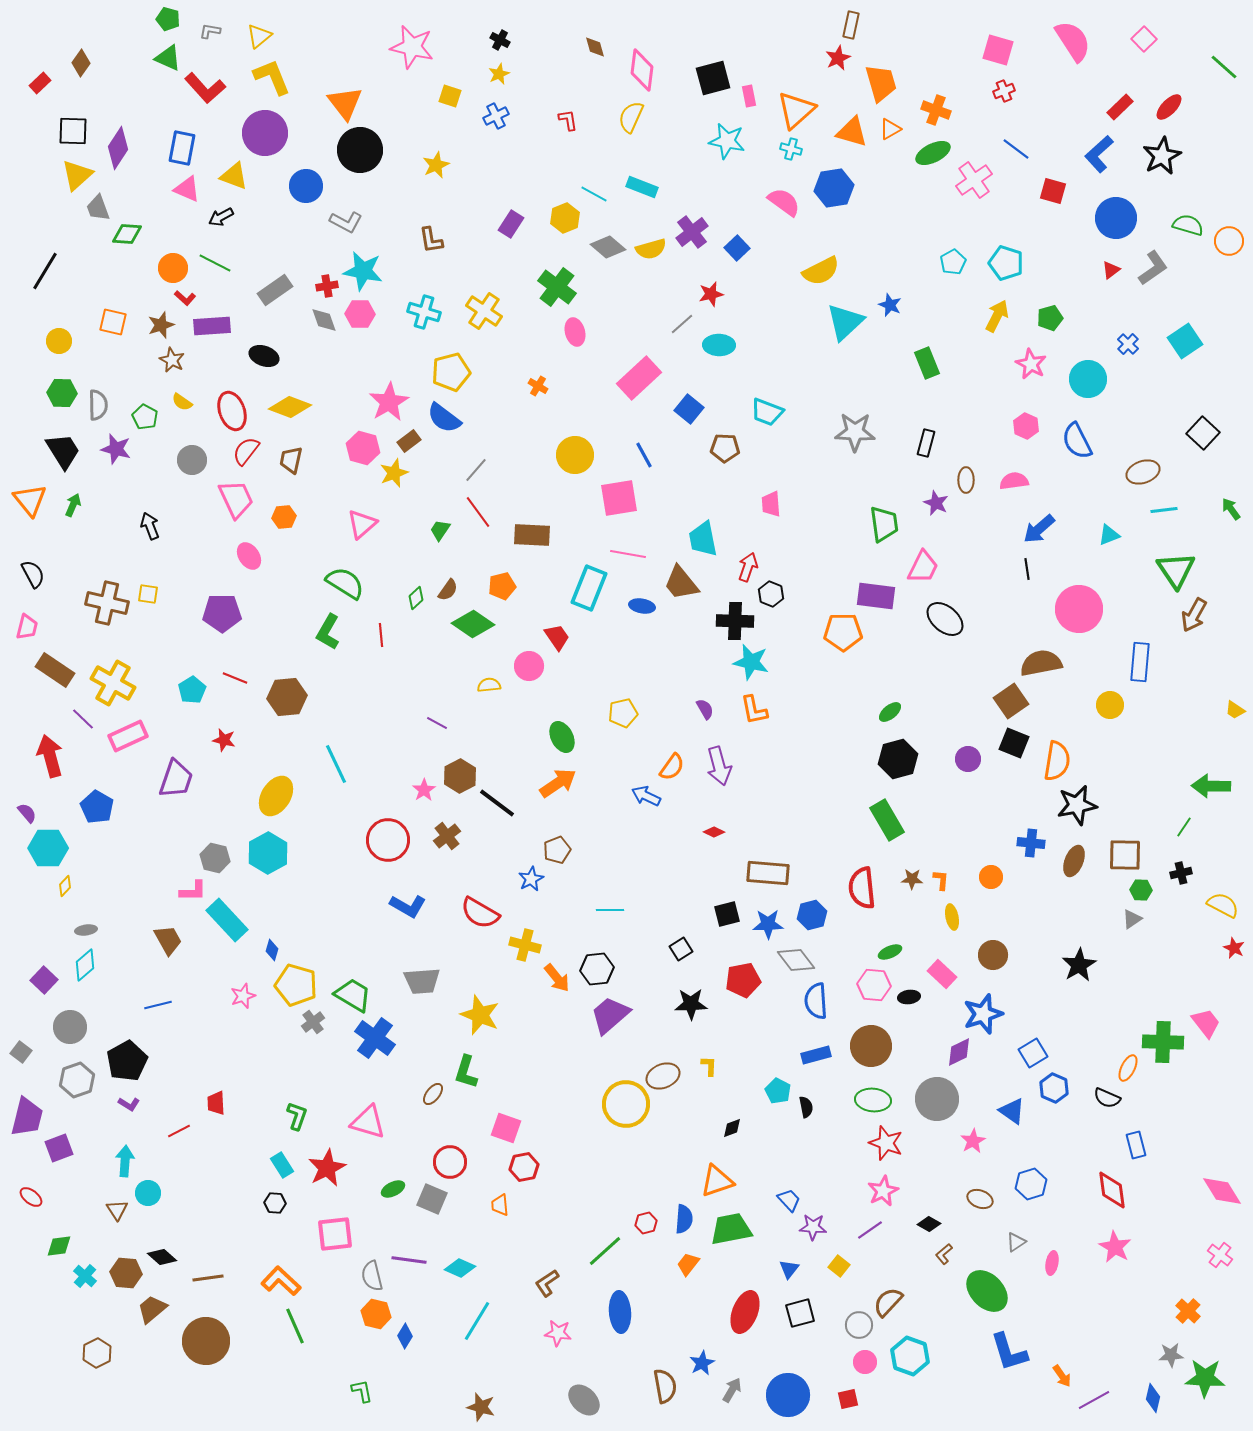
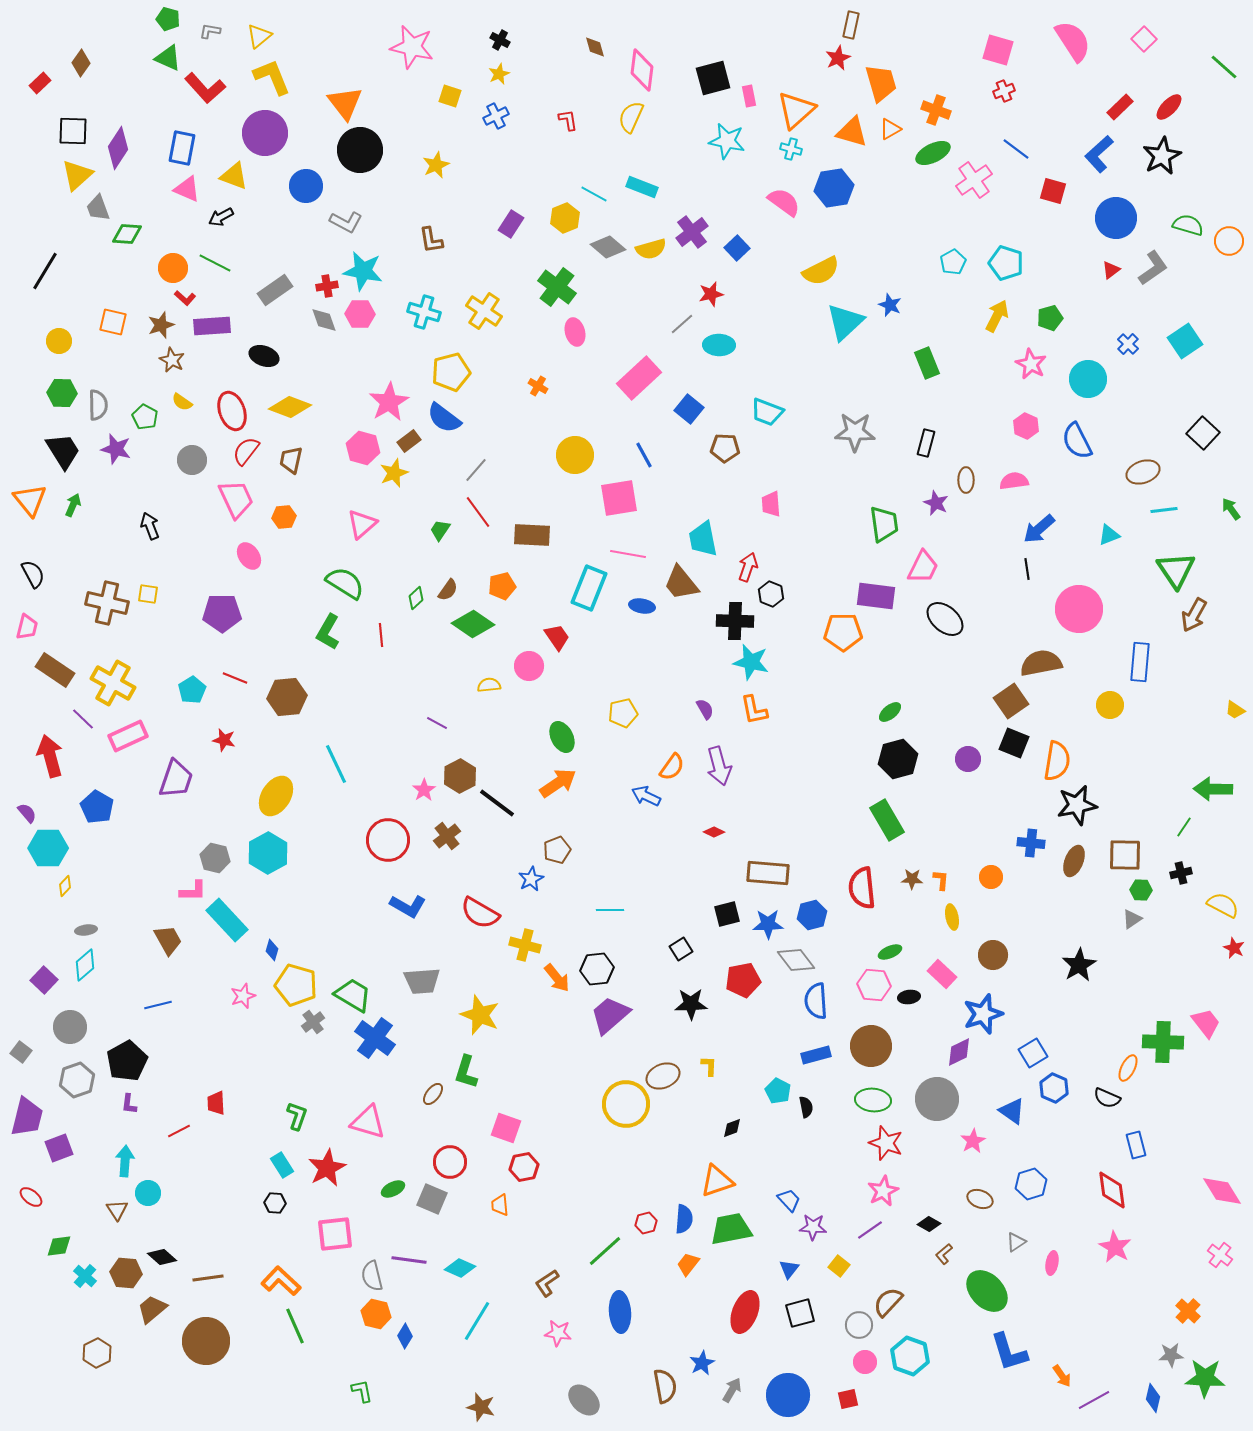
green arrow at (1211, 786): moved 2 px right, 3 px down
purple L-shape at (129, 1104): rotated 65 degrees clockwise
